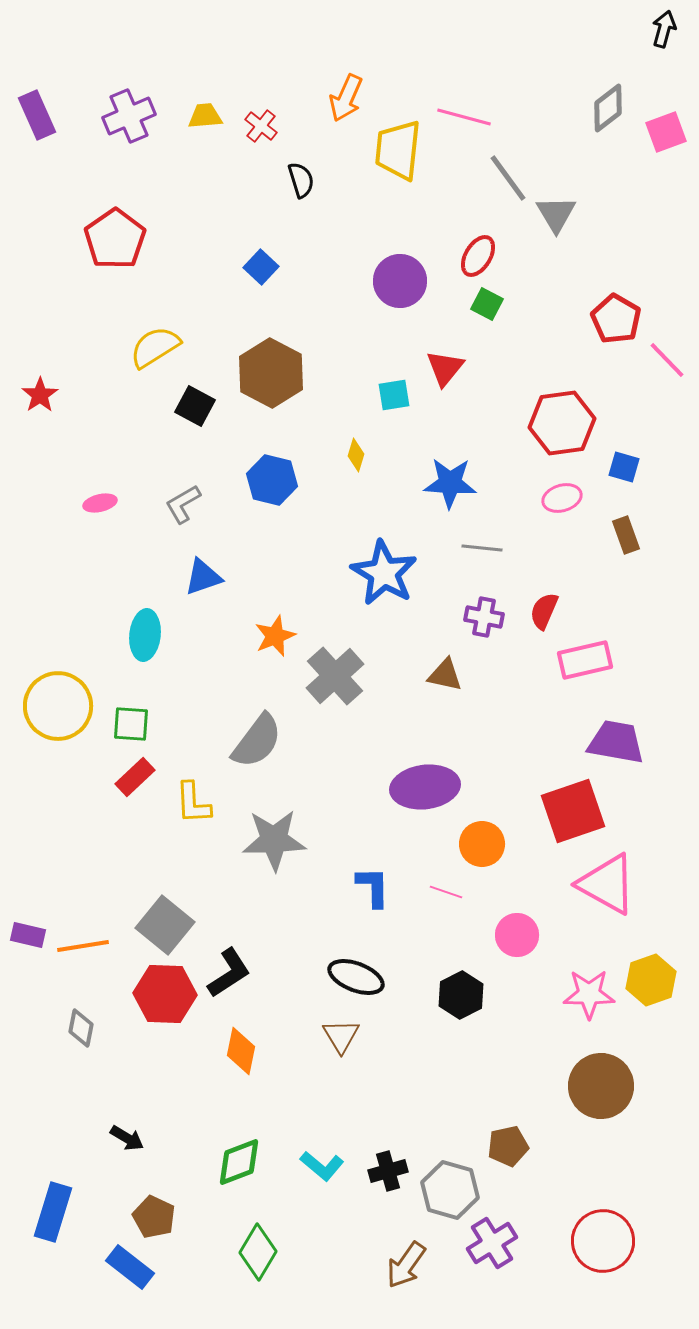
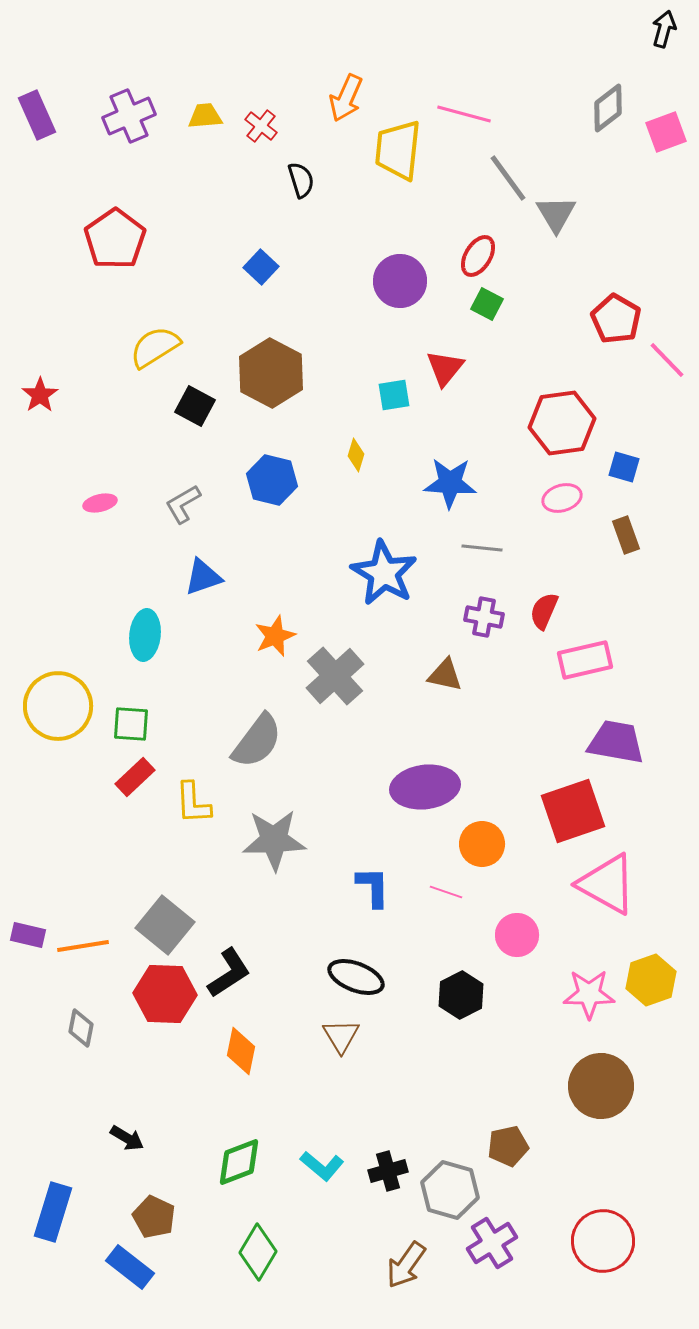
pink line at (464, 117): moved 3 px up
